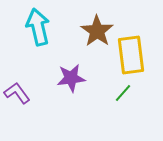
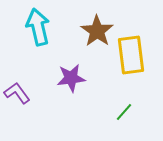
green line: moved 1 px right, 19 px down
